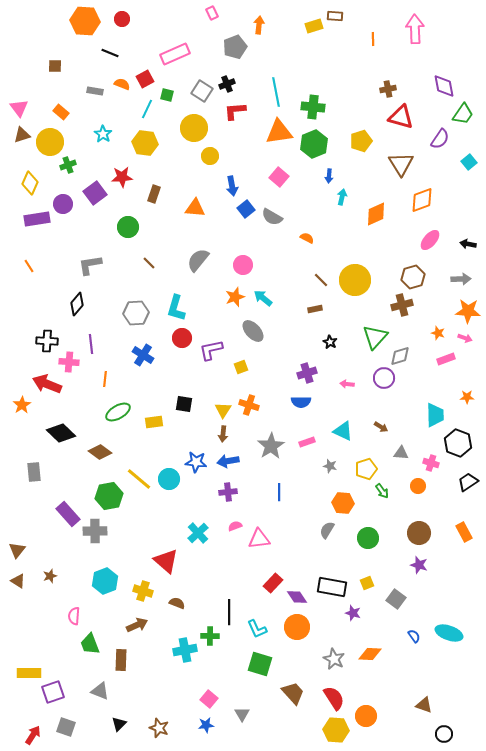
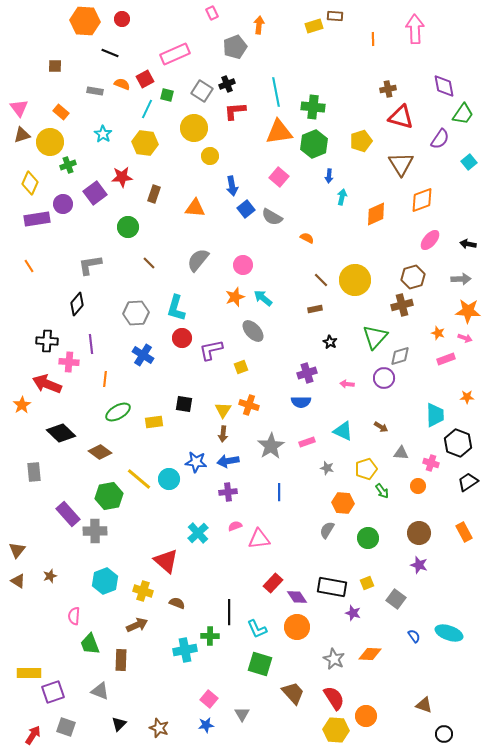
gray star at (330, 466): moved 3 px left, 2 px down
